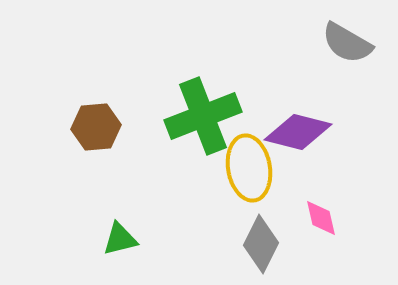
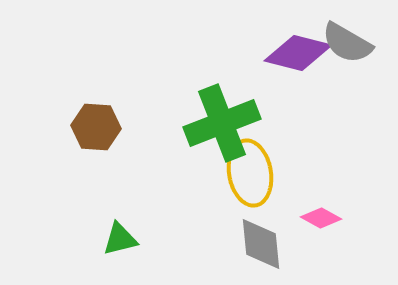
green cross: moved 19 px right, 7 px down
brown hexagon: rotated 9 degrees clockwise
purple diamond: moved 79 px up
yellow ellipse: moved 1 px right, 5 px down
pink diamond: rotated 48 degrees counterclockwise
gray diamond: rotated 32 degrees counterclockwise
